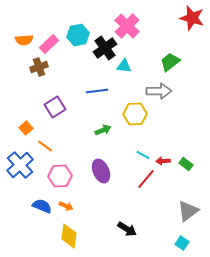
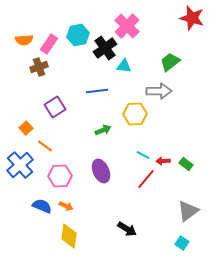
pink rectangle: rotated 12 degrees counterclockwise
